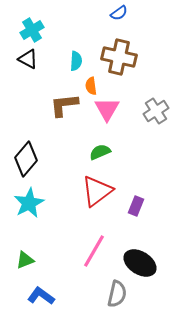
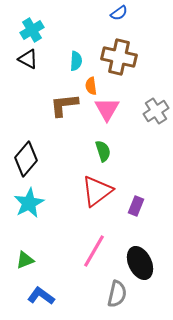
green semicircle: moved 3 px right, 1 px up; rotated 95 degrees clockwise
black ellipse: rotated 32 degrees clockwise
